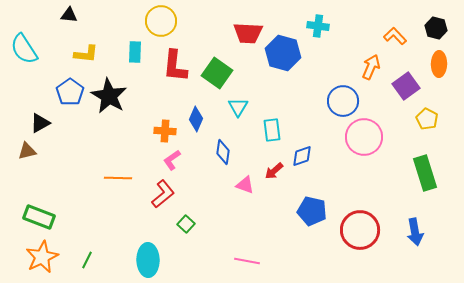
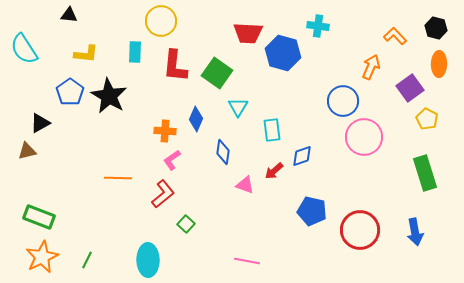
purple square at (406, 86): moved 4 px right, 2 px down
